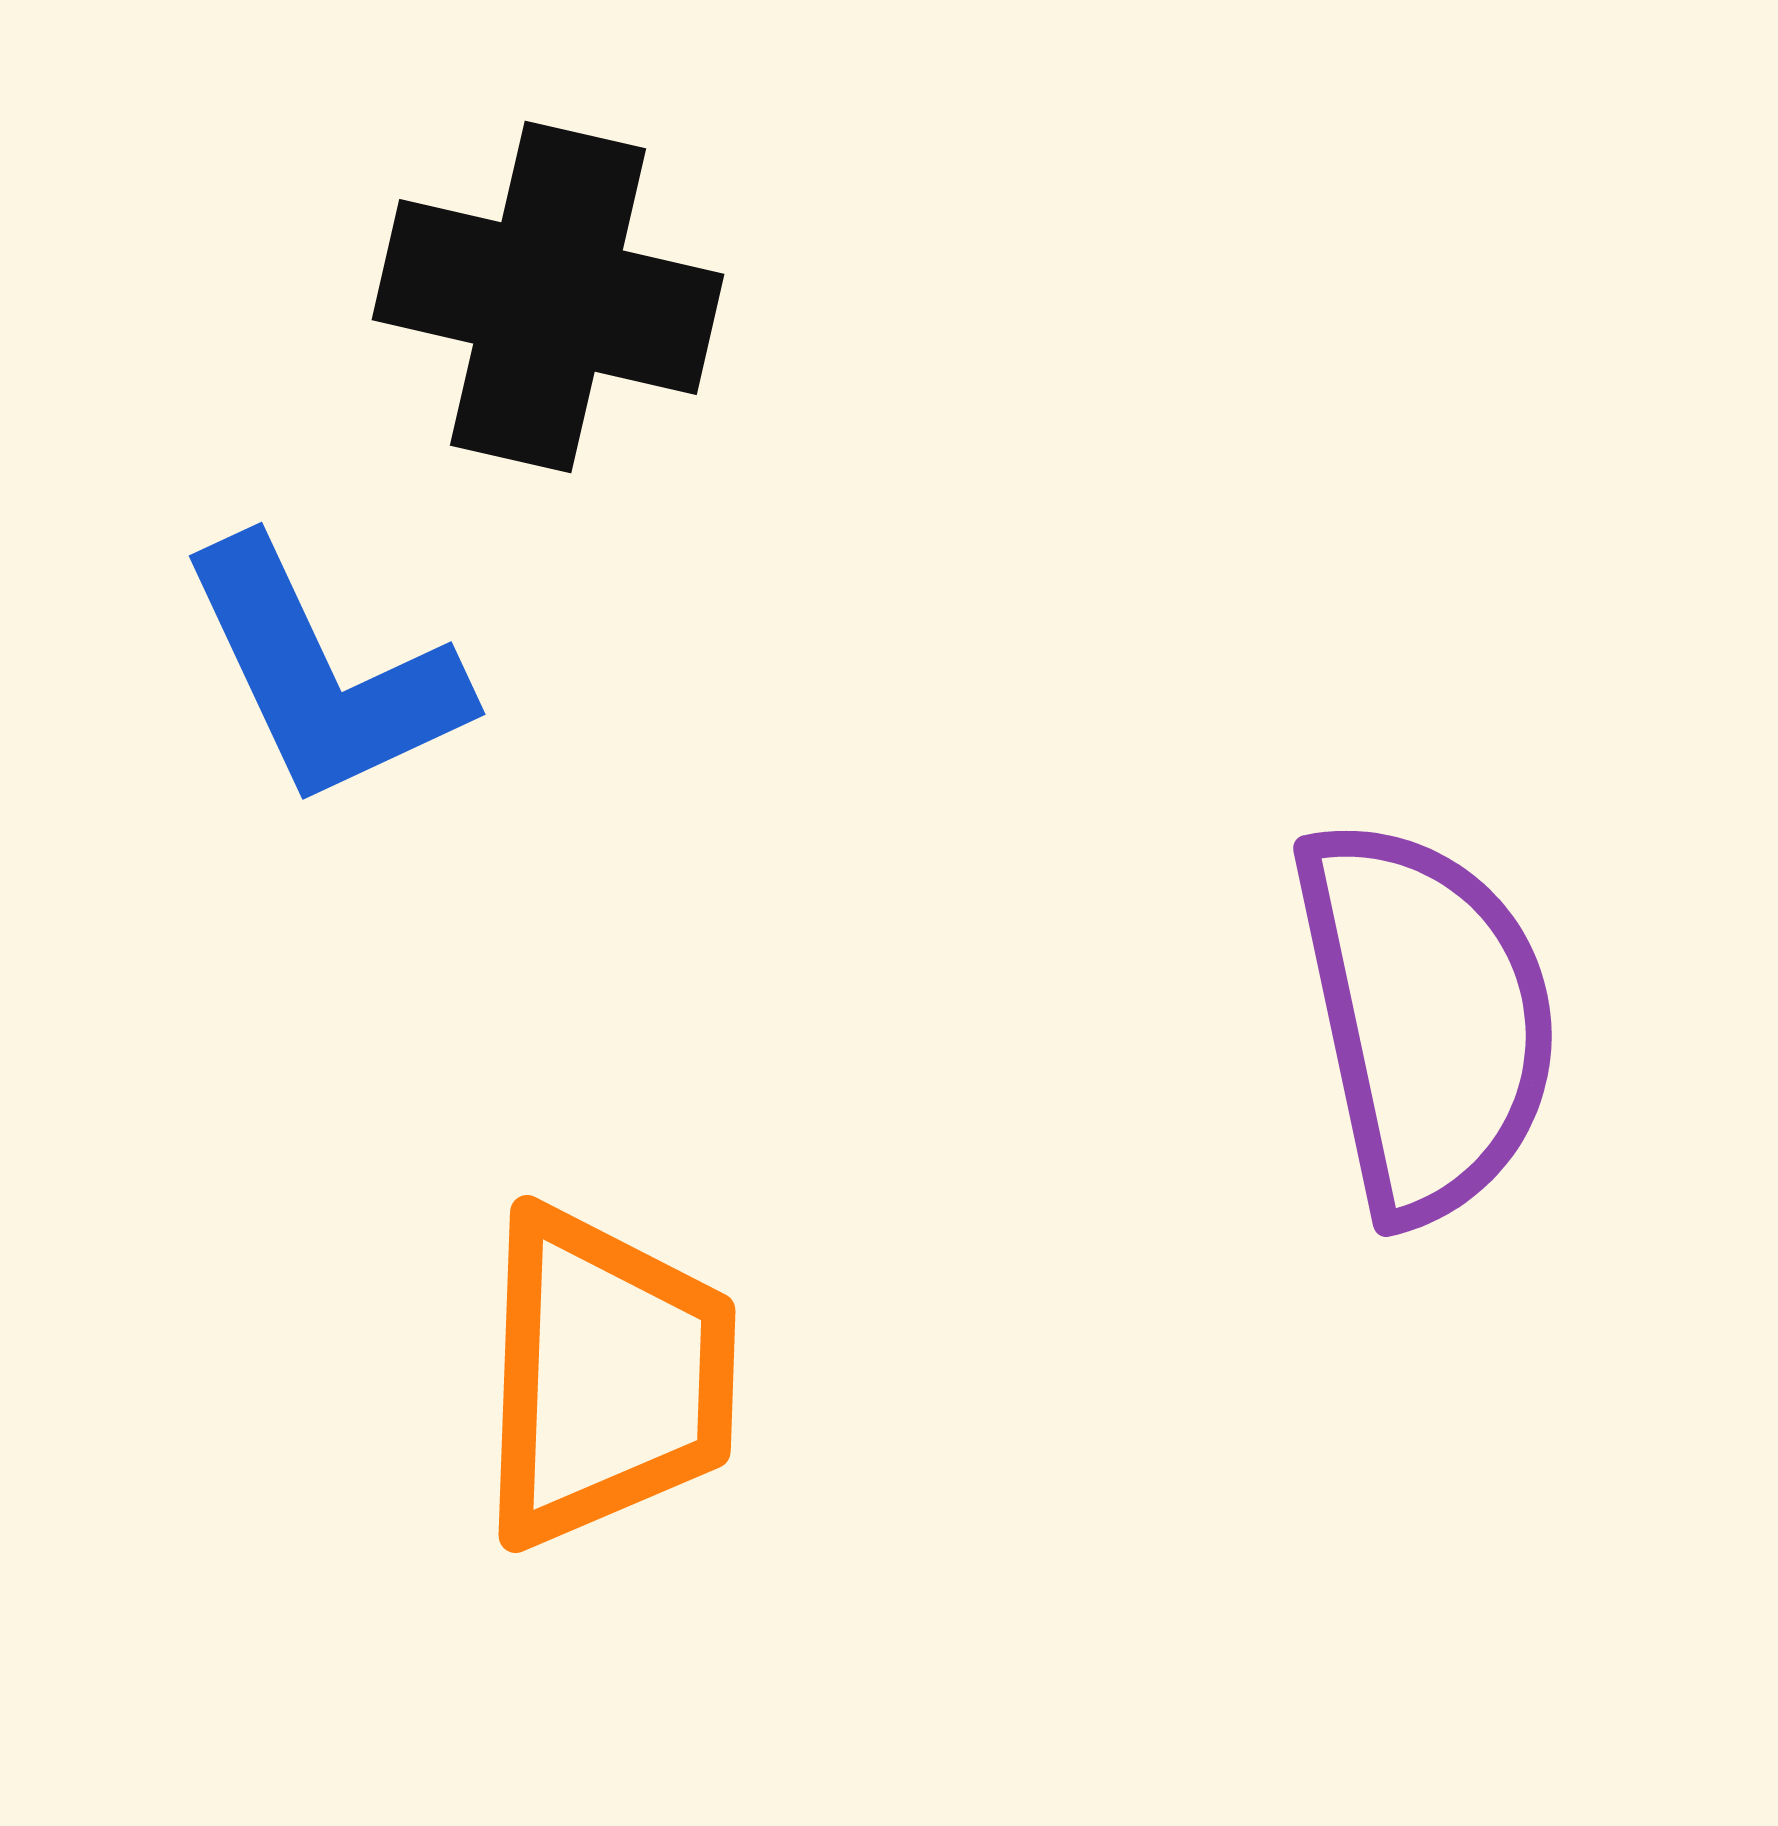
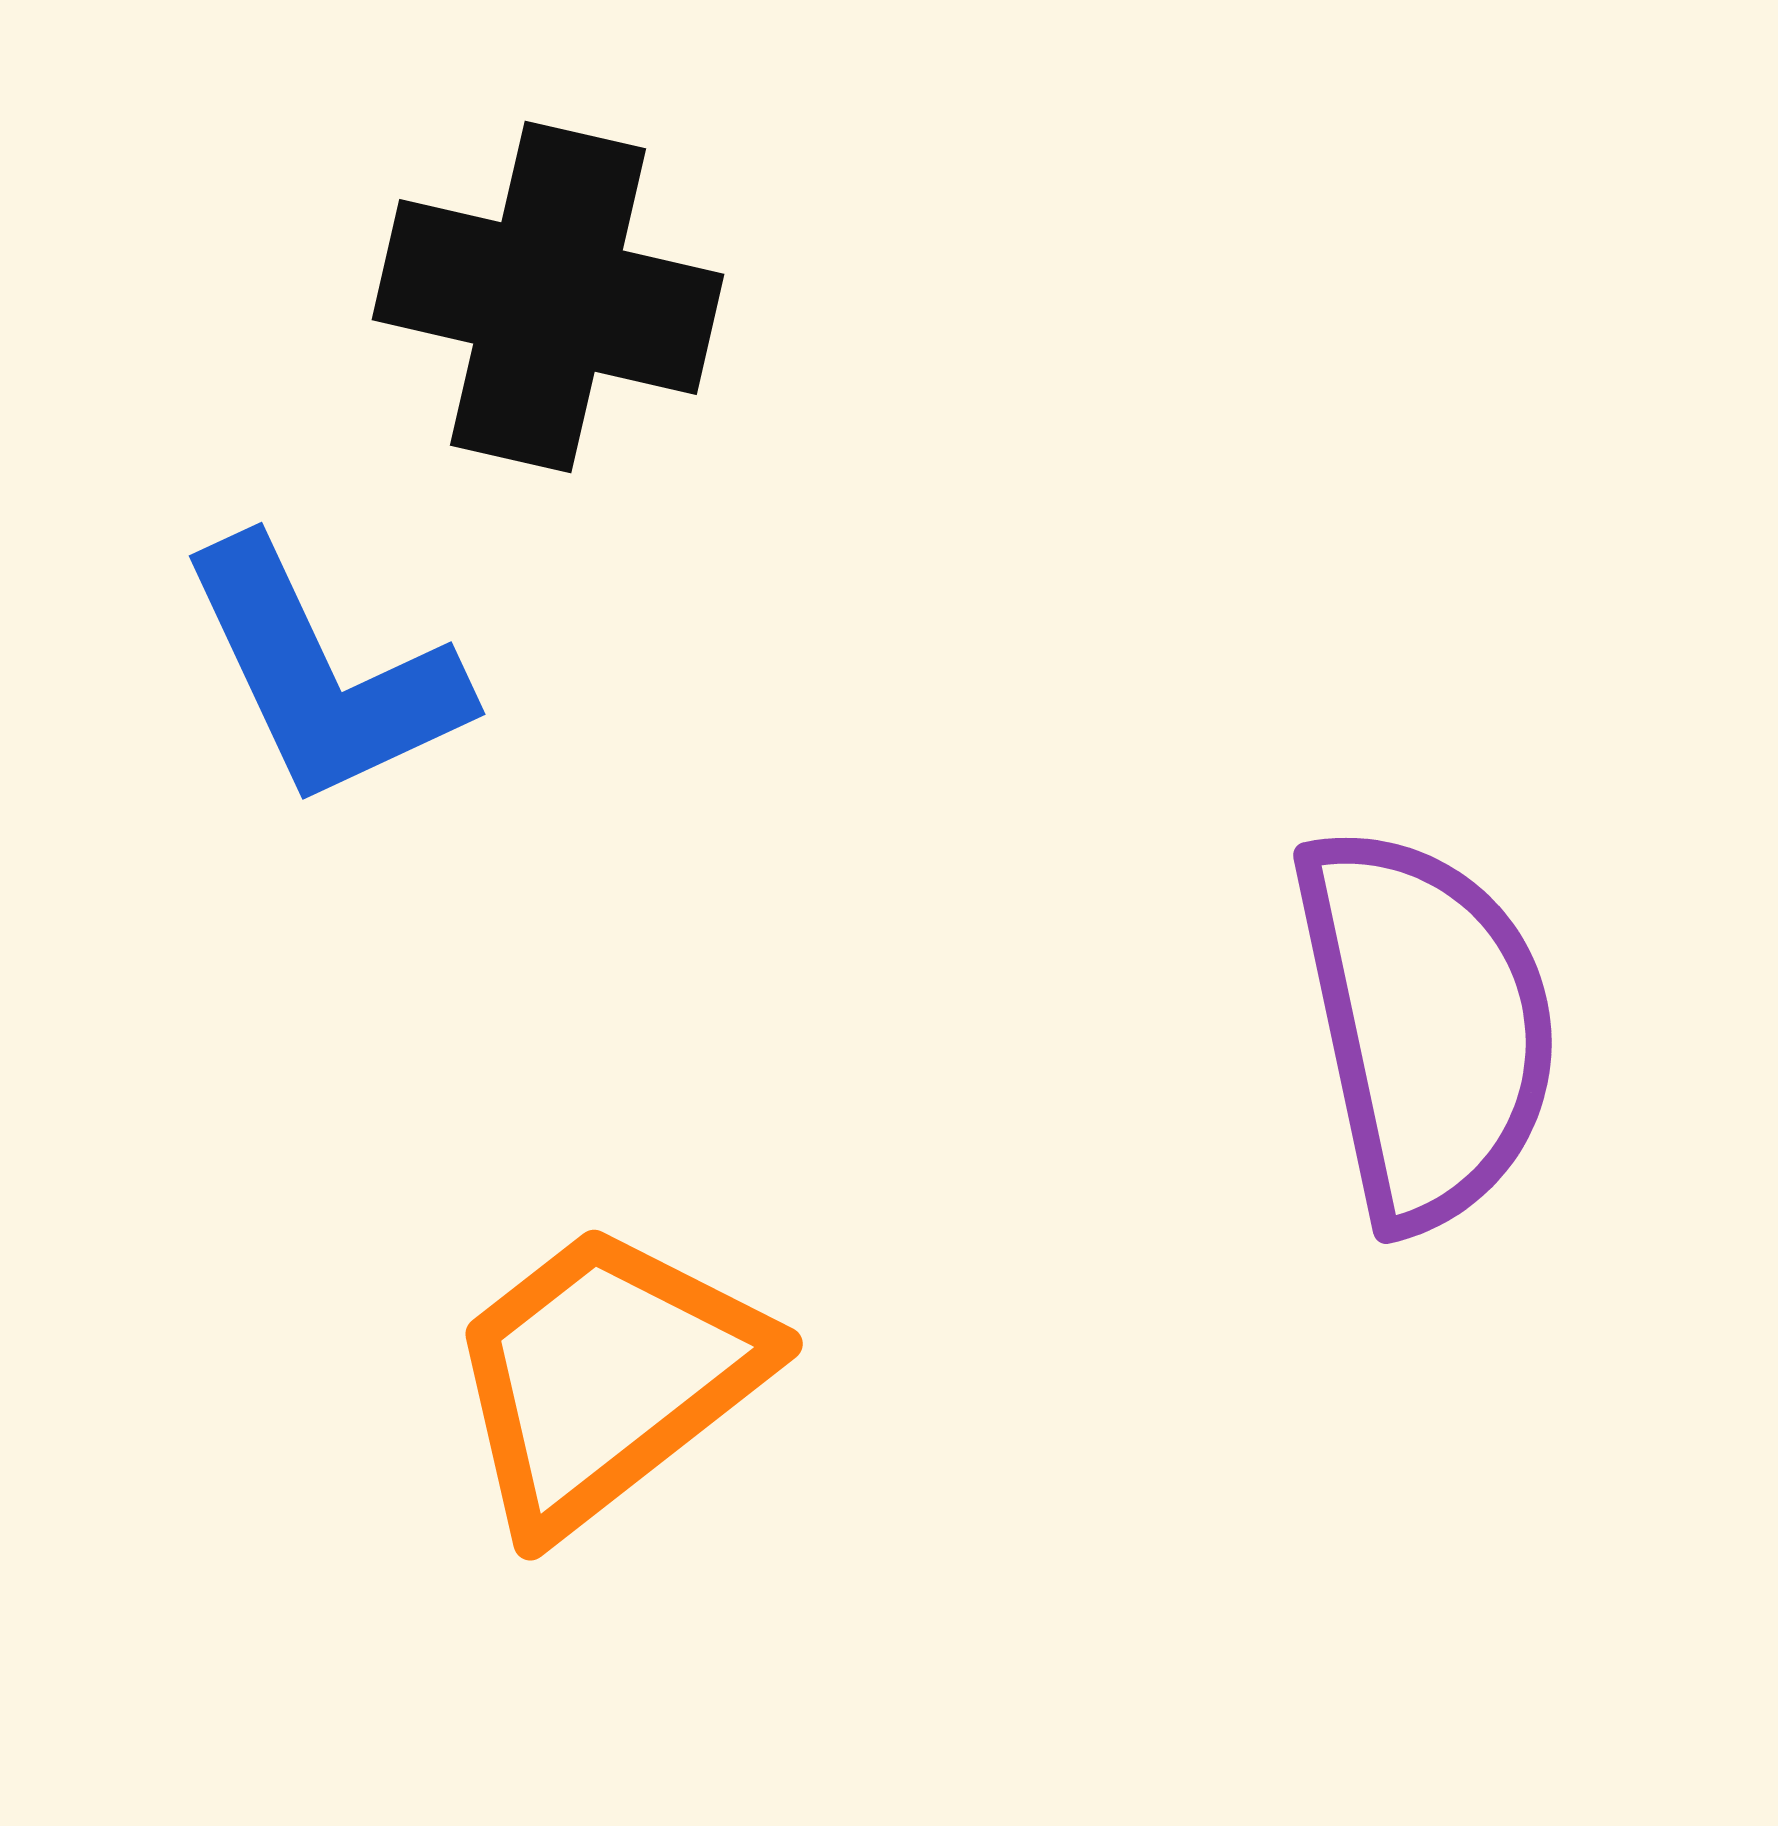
purple semicircle: moved 7 px down
orange trapezoid: rotated 130 degrees counterclockwise
